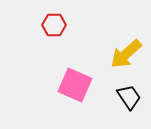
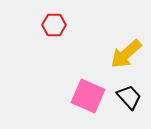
pink square: moved 13 px right, 11 px down
black trapezoid: rotated 8 degrees counterclockwise
